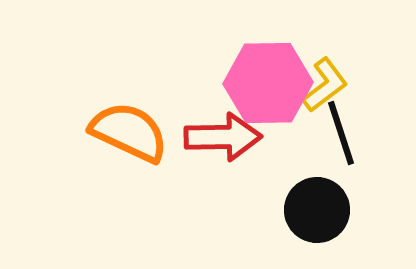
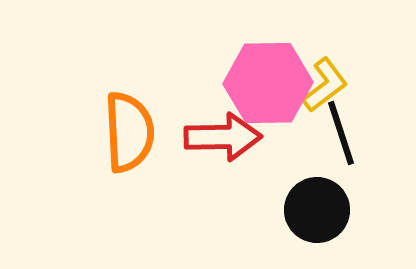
orange semicircle: rotated 62 degrees clockwise
